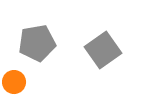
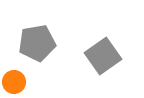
gray square: moved 6 px down
